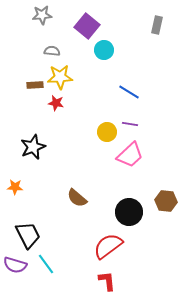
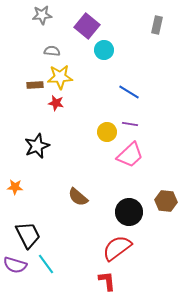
black star: moved 4 px right, 1 px up
brown semicircle: moved 1 px right, 1 px up
red semicircle: moved 9 px right, 2 px down
